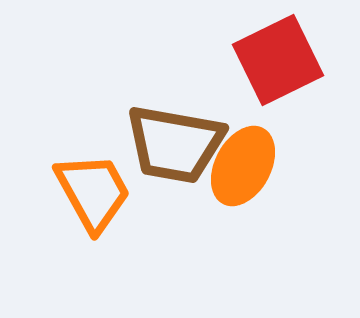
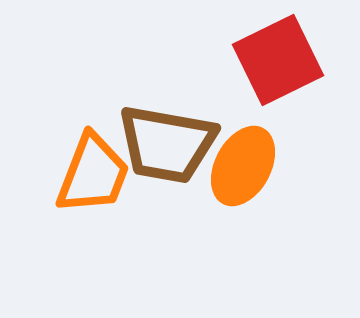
brown trapezoid: moved 8 px left
orange trapezoid: moved 18 px up; rotated 50 degrees clockwise
